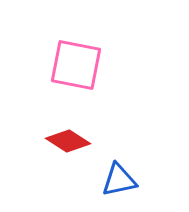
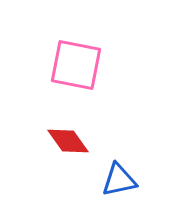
red diamond: rotated 21 degrees clockwise
